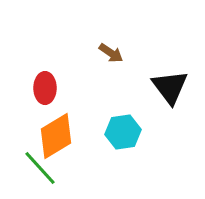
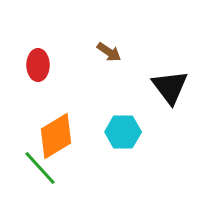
brown arrow: moved 2 px left, 1 px up
red ellipse: moved 7 px left, 23 px up
cyan hexagon: rotated 8 degrees clockwise
